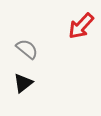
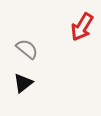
red arrow: moved 1 px right, 1 px down; rotated 12 degrees counterclockwise
